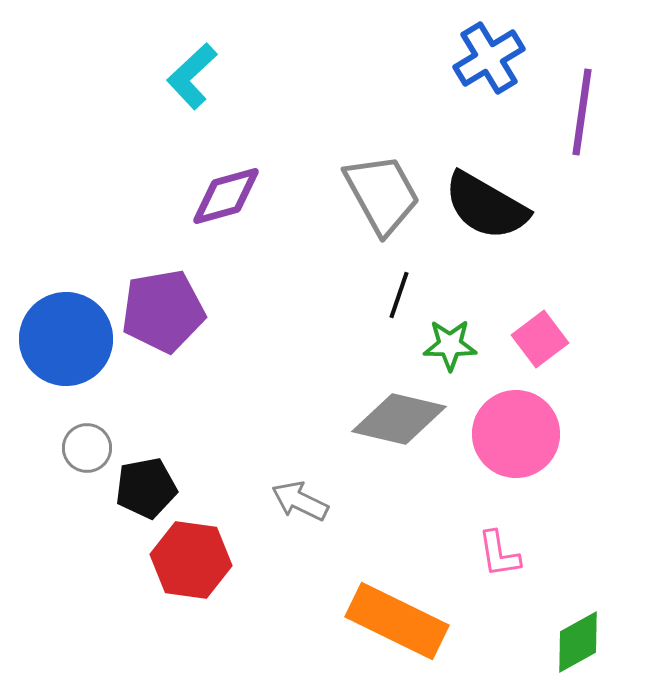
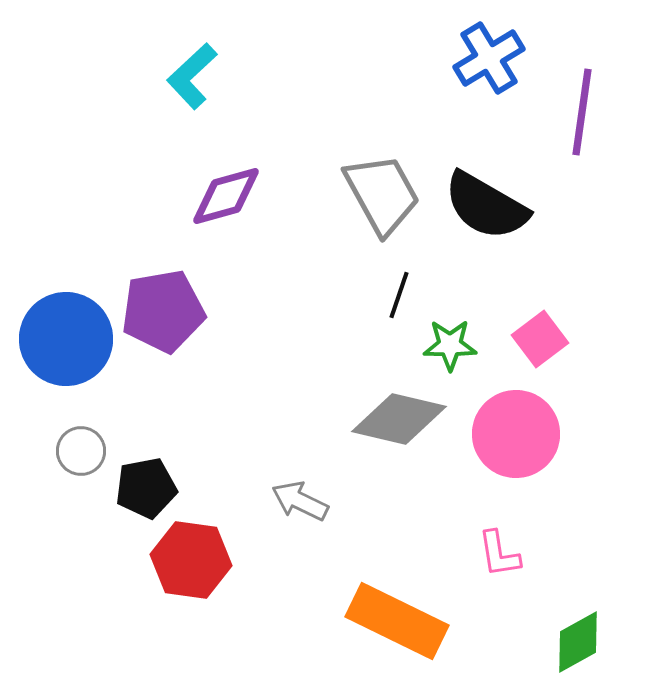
gray circle: moved 6 px left, 3 px down
